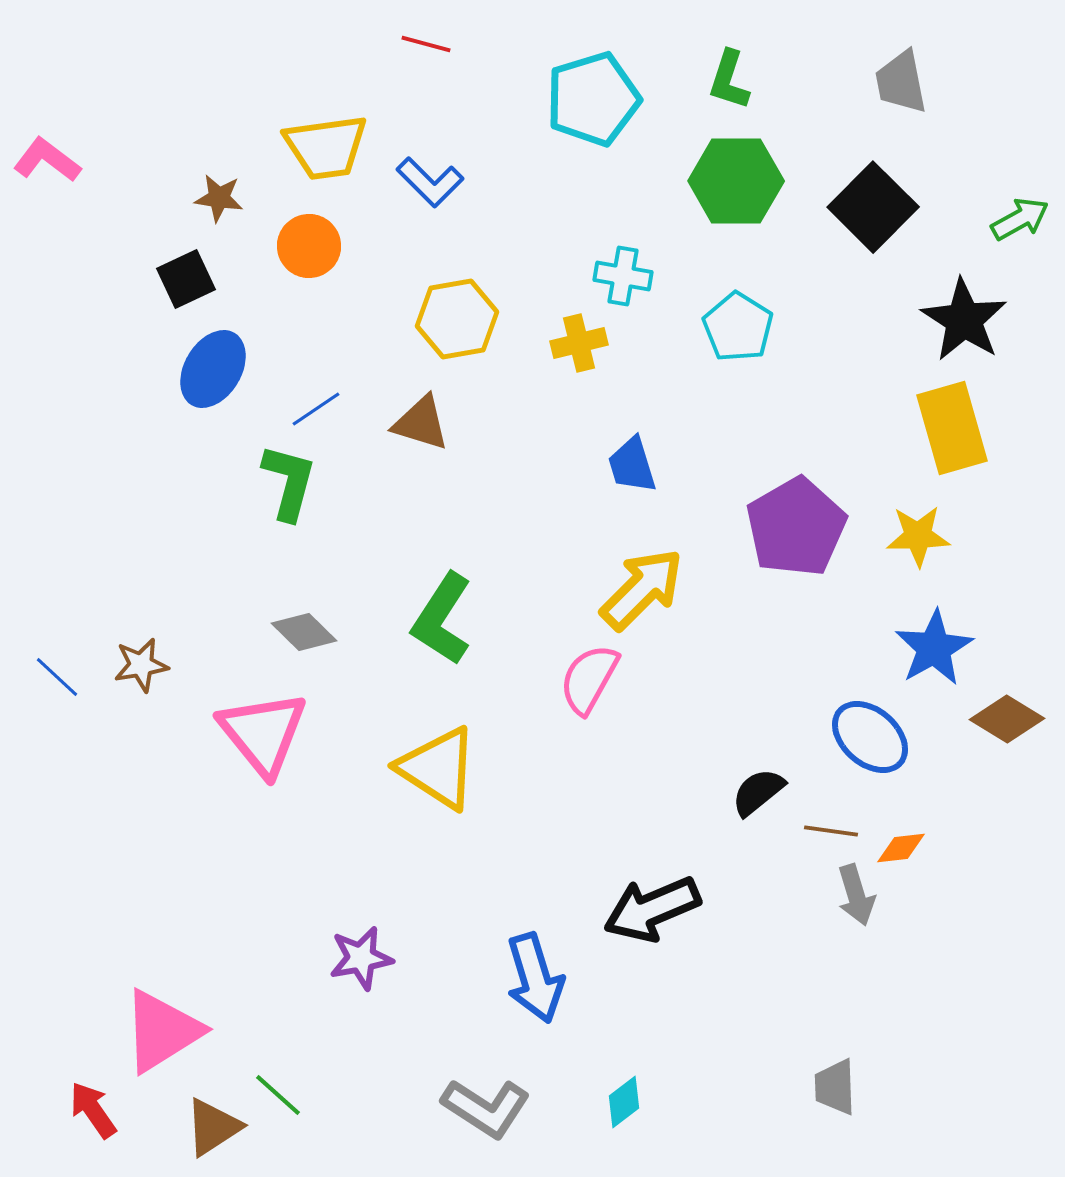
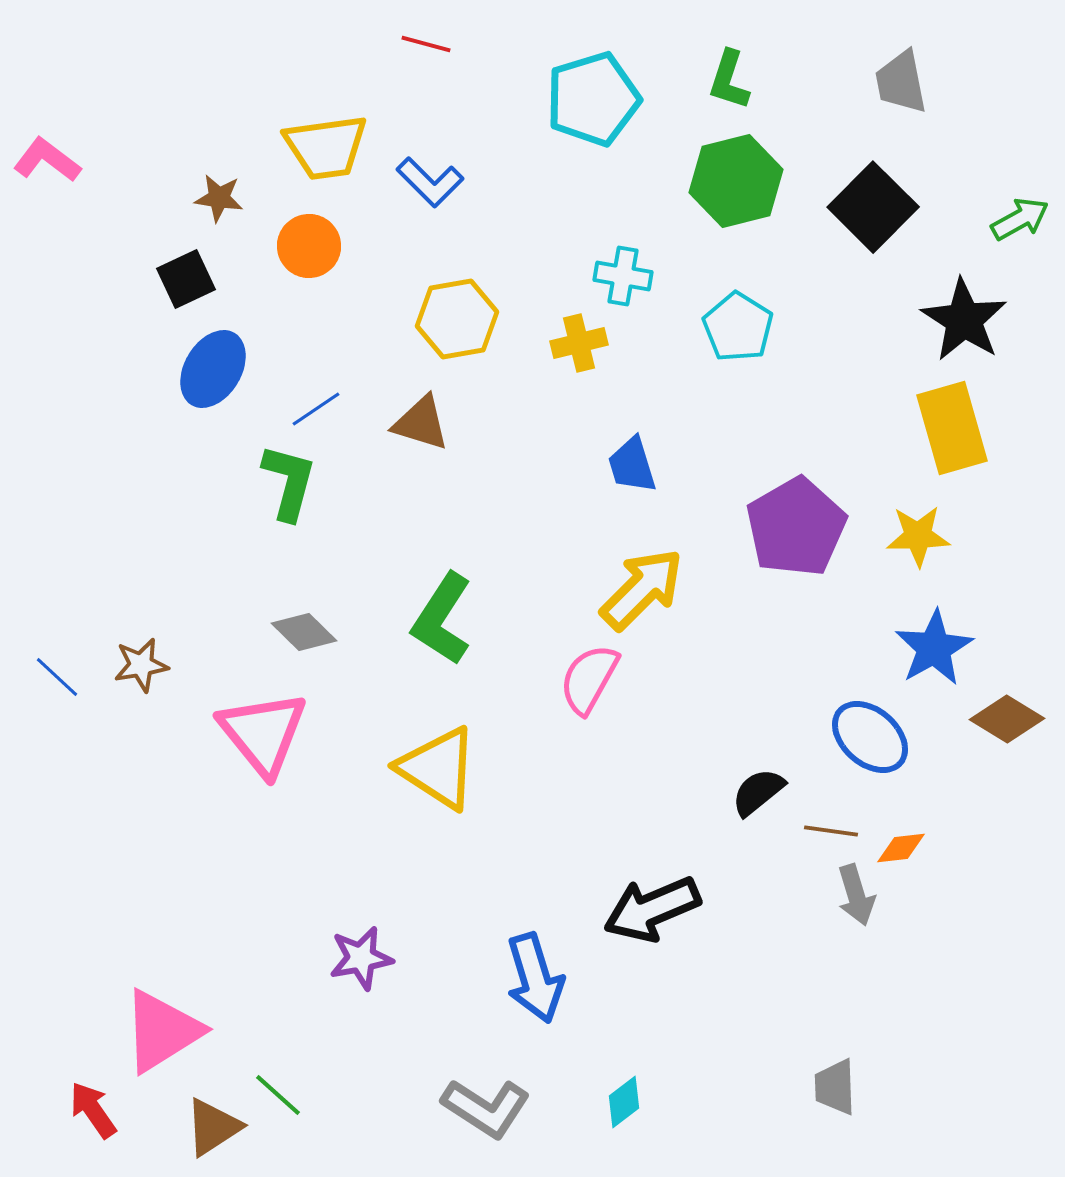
green hexagon at (736, 181): rotated 14 degrees counterclockwise
